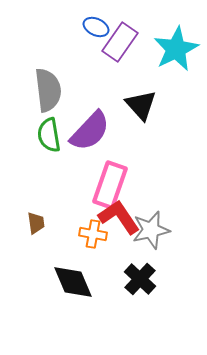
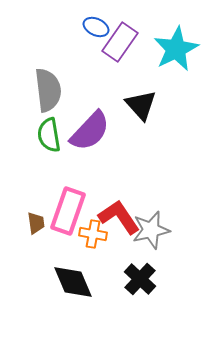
pink rectangle: moved 42 px left, 26 px down
